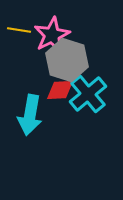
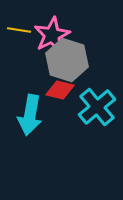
red diamond: rotated 16 degrees clockwise
cyan cross: moved 9 px right, 13 px down
